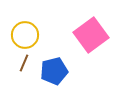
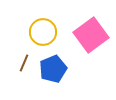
yellow circle: moved 18 px right, 3 px up
blue pentagon: moved 1 px left, 2 px up; rotated 8 degrees counterclockwise
